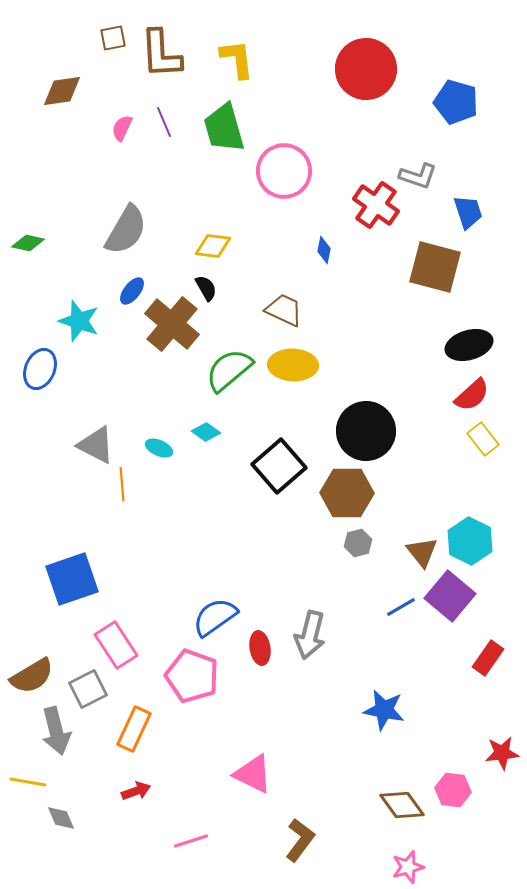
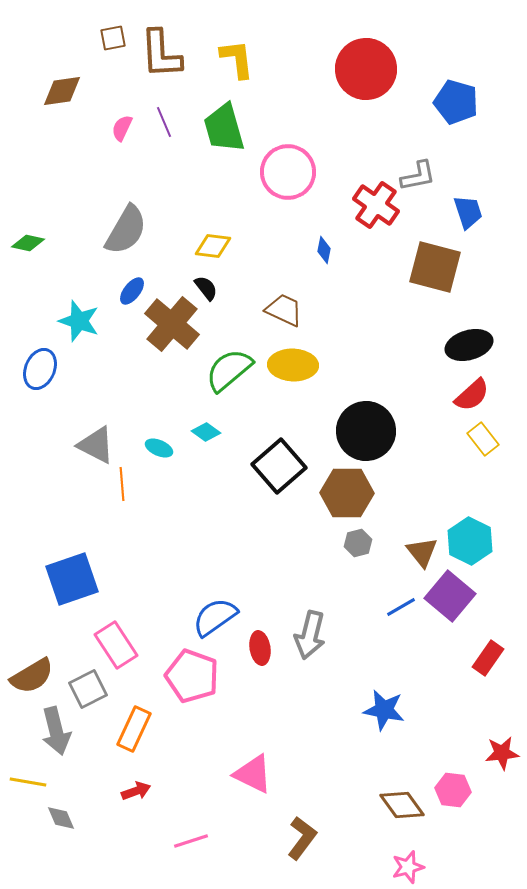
pink circle at (284, 171): moved 4 px right, 1 px down
gray L-shape at (418, 176): rotated 30 degrees counterclockwise
black semicircle at (206, 288): rotated 8 degrees counterclockwise
brown L-shape at (300, 840): moved 2 px right, 2 px up
